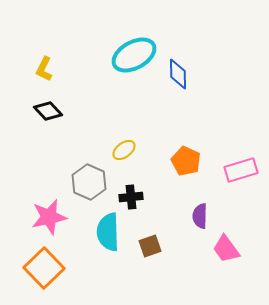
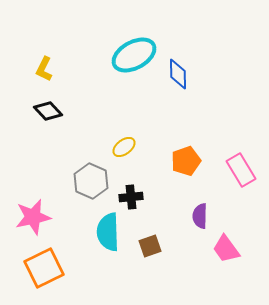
yellow ellipse: moved 3 px up
orange pentagon: rotated 28 degrees clockwise
pink rectangle: rotated 76 degrees clockwise
gray hexagon: moved 2 px right, 1 px up
pink star: moved 16 px left
orange square: rotated 18 degrees clockwise
